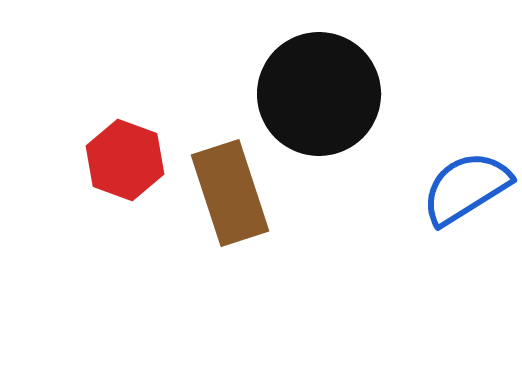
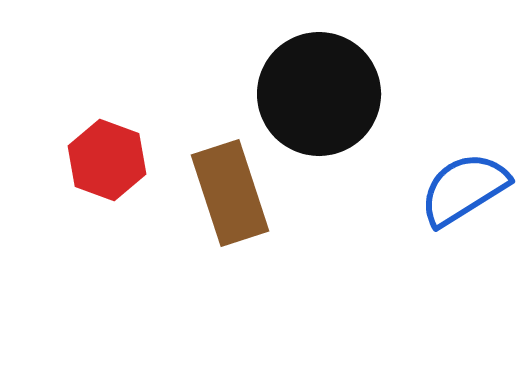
red hexagon: moved 18 px left
blue semicircle: moved 2 px left, 1 px down
